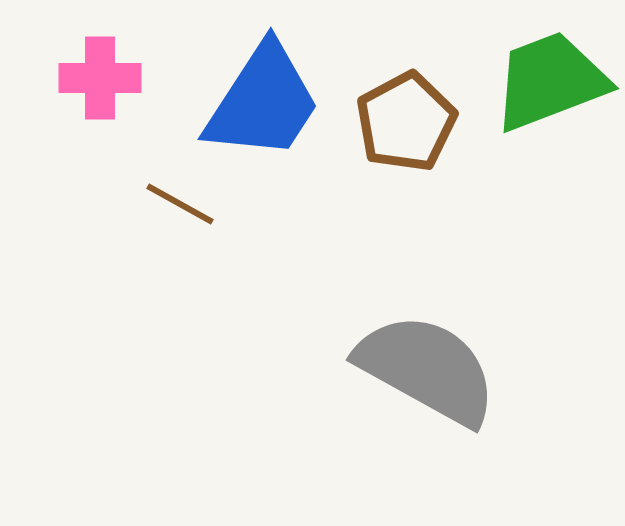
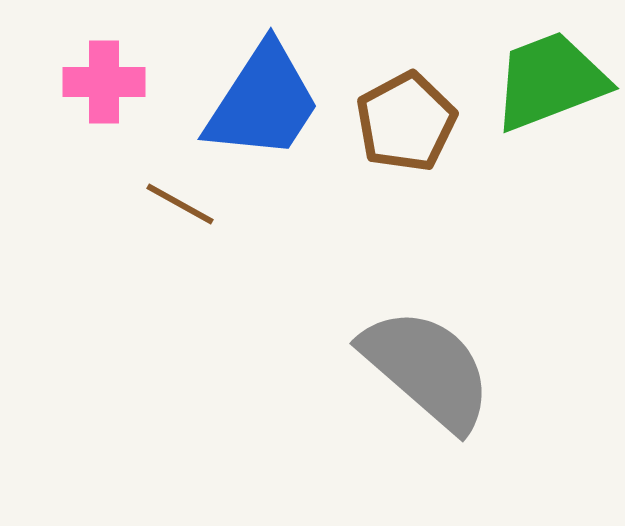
pink cross: moved 4 px right, 4 px down
gray semicircle: rotated 12 degrees clockwise
